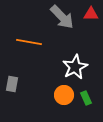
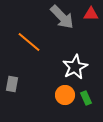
orange line: rotated 30 degrees clockwise
orange circle: moved 1 px right
